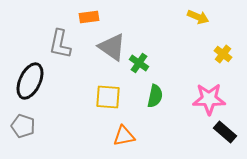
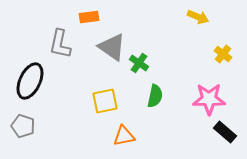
yellow square: moved 3 px left, 4 px down; rotated 16 degrees counterclockwise
